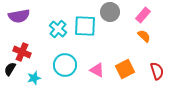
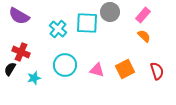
purple semicircle: rotated 40 degrees clockwise
cyan square: moved 2 px right, 3 px up
red cross: moved 1 px left
pink triangle: rotated 14 degrees counterclockwise
